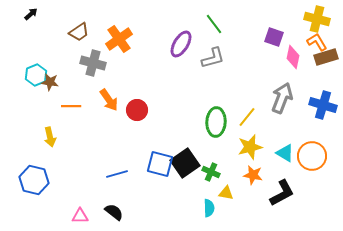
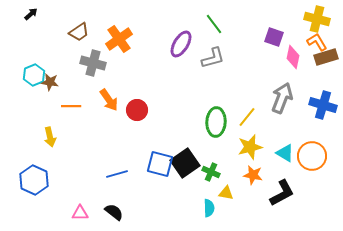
cyan hexagon: moved 2 px left
blue hexagon: rotated 12 degrees clockwise
pink triangle: moved 3 px up
